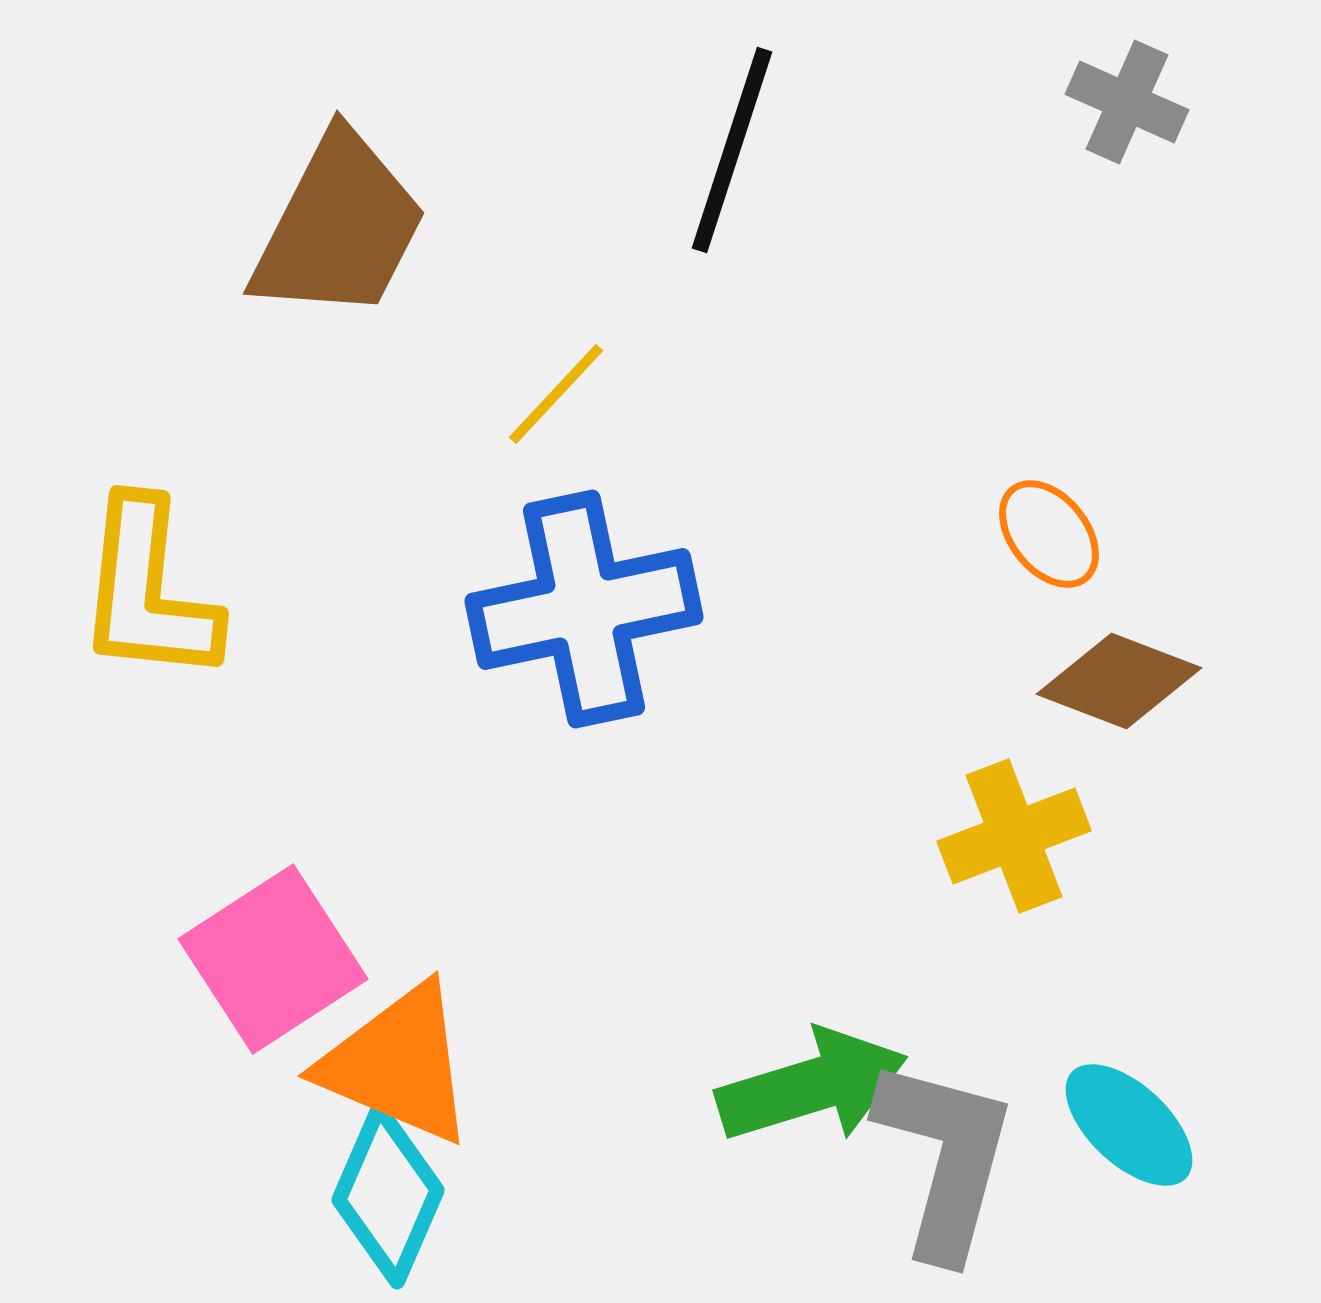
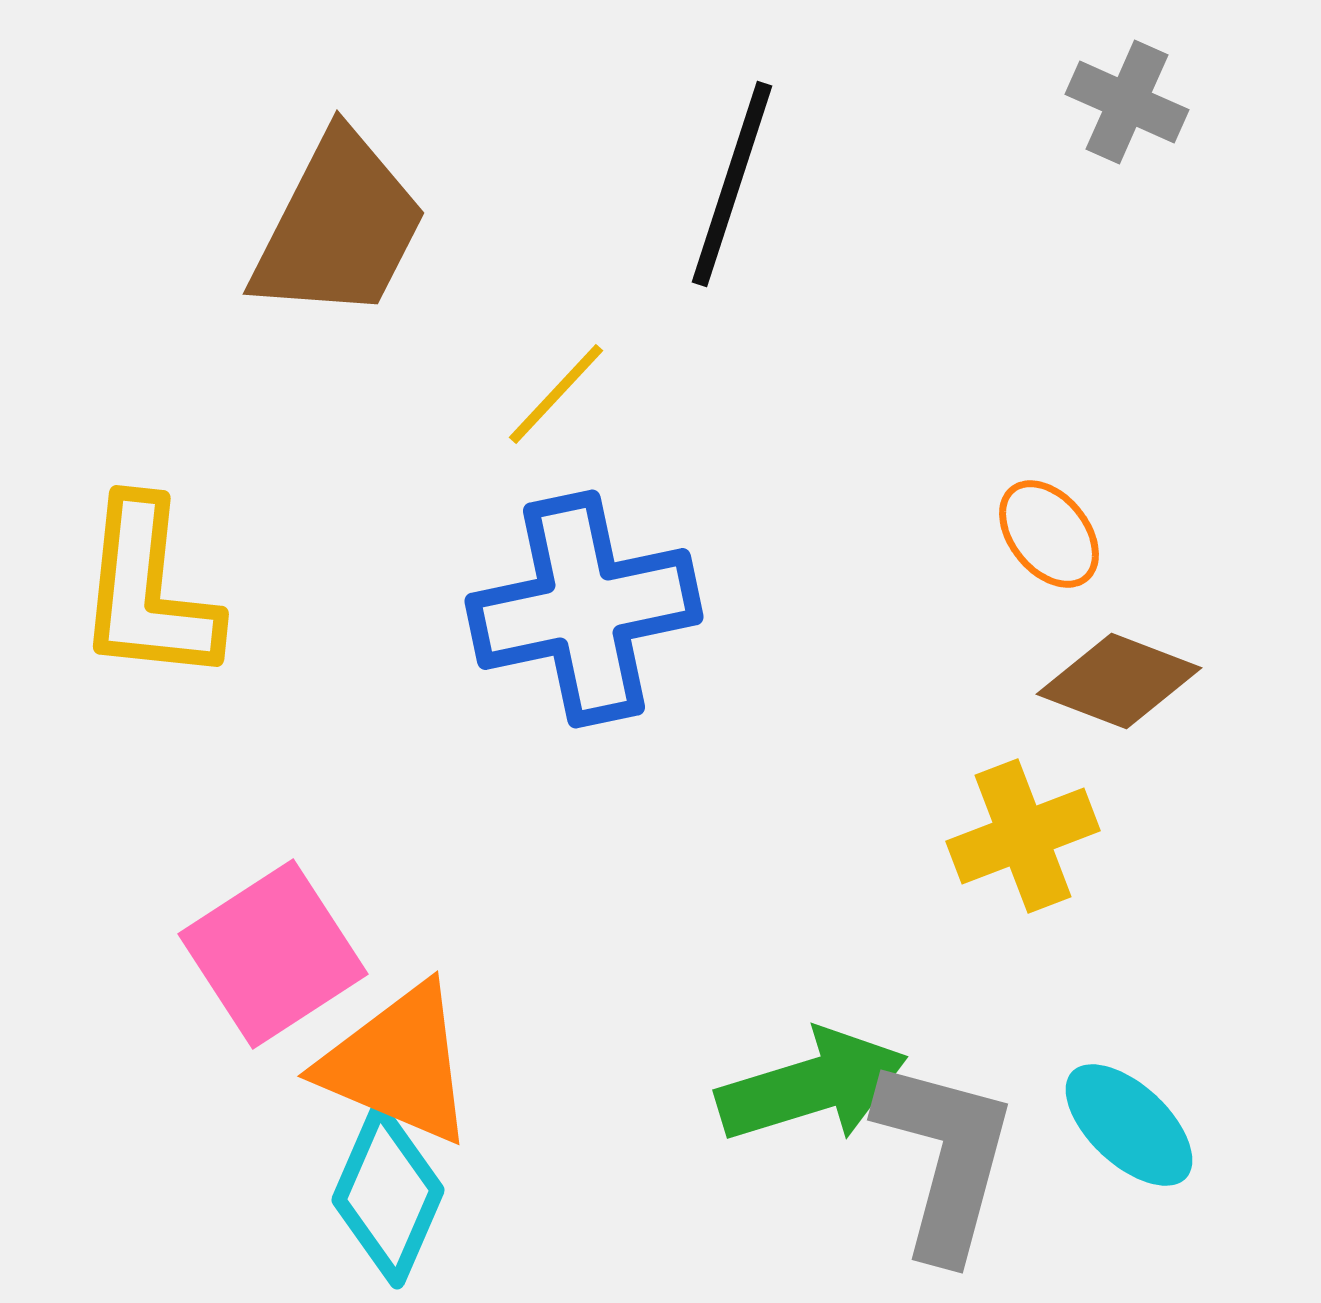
black line: moved 34 px down
yellow cross: moved 9 px right
pink square: moved 5 px up
